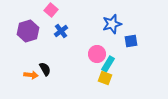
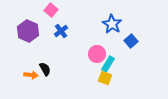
blue star: rotated 24 degrees counterclockwise
purple hexagon: rotated 20 degrees counterclockwise
blue square: rotated 32 degrees counterclockwise
